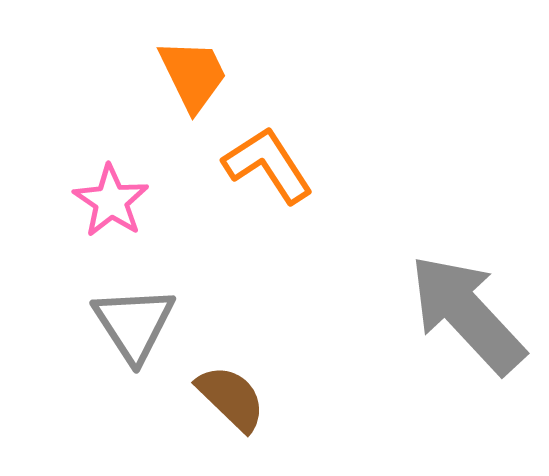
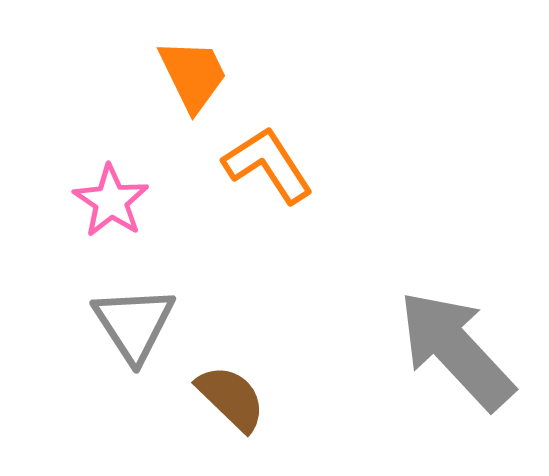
gray arrow: moved 11 px left, 36 px down
